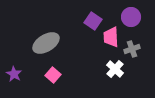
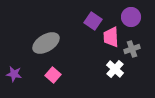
purple star: rotated 21 degrees counterclockwise
